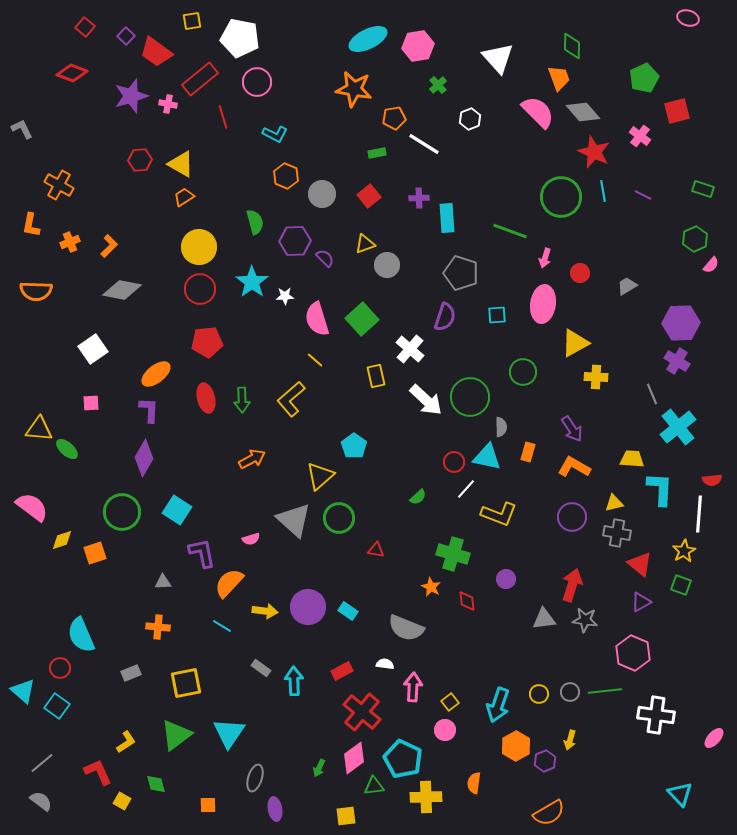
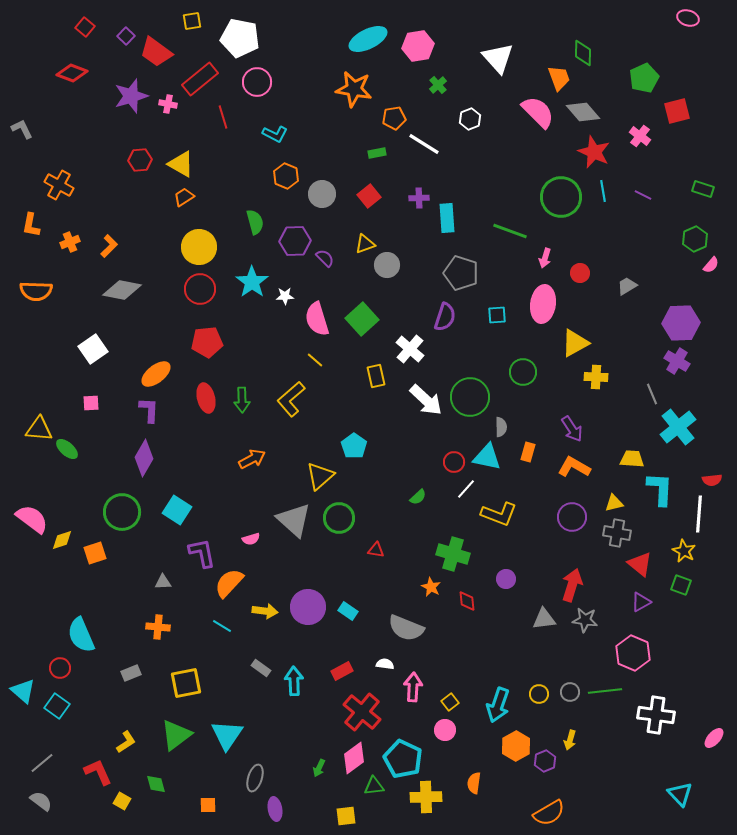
green diamond at (572, 46): moved 11 px right, 7 px down
pink semicircle at (32, 507): moved 12 px down
yellow star at (684, 551): rotated 15 degrees counterclockwise
cyan triangle at (229, 733): moved 2 px left, 2 px down
